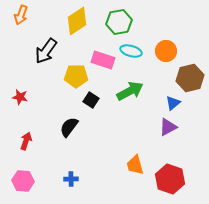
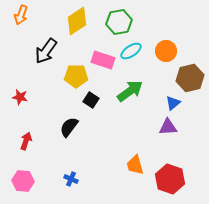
cyan ellipse: rotated 50 degrees counterclockwise
green arrow: rotated 8 degrees counterclockwise
purple triangle: rotated 24 degrees clockwise
blue cross: rotated 24 degrees clockwise
